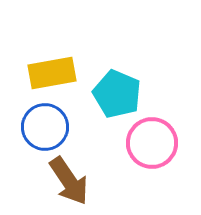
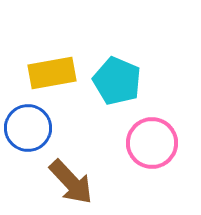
cyan pentagon: moved 13 px up
blue circle: moved 17 px left, 1 px down
brown arrow: moved 2 px right, 1 px down; rotated 9 degrees counterclockwise
